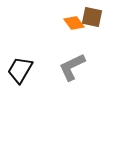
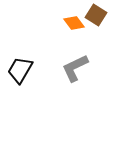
brown square: moved 4 px right, 2 px up; rotated 20 degrees clockwise
gray L-shape: moved 3 px right, 1 px down
